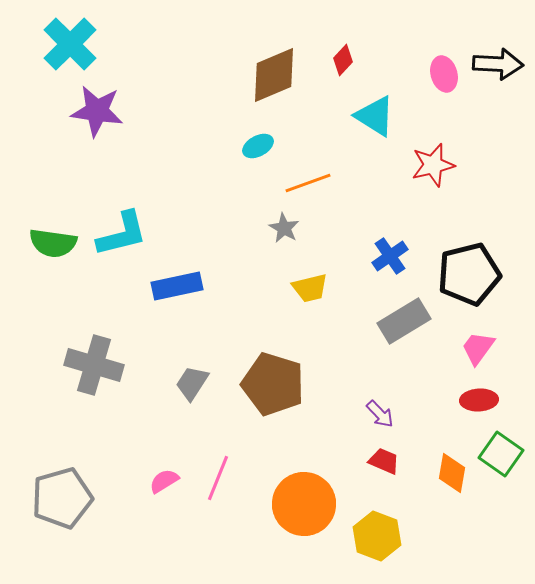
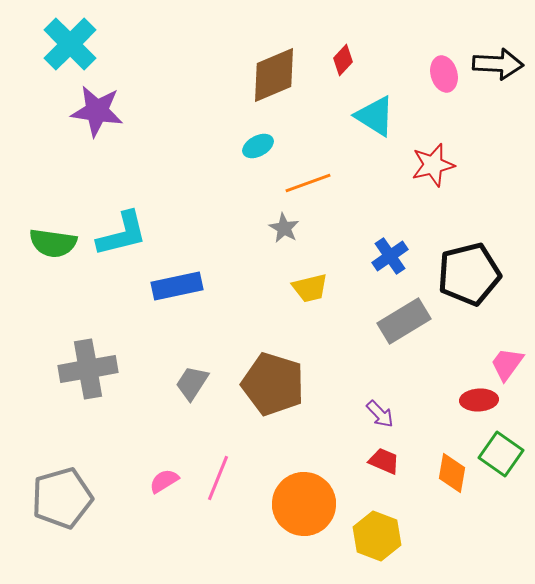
pink trapezoid: moved 29 px right, 16 px down
gray cross: moved 6 px left, 4 px down; rotated 26 degrees counterclockwise
